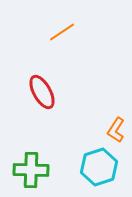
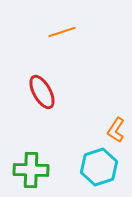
orange line: rotated 16 degrees clockwise
